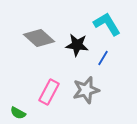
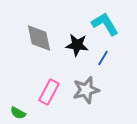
cyan L-shape: moved 2 px left
gray diamond: rotated 36 degrees clockwise
